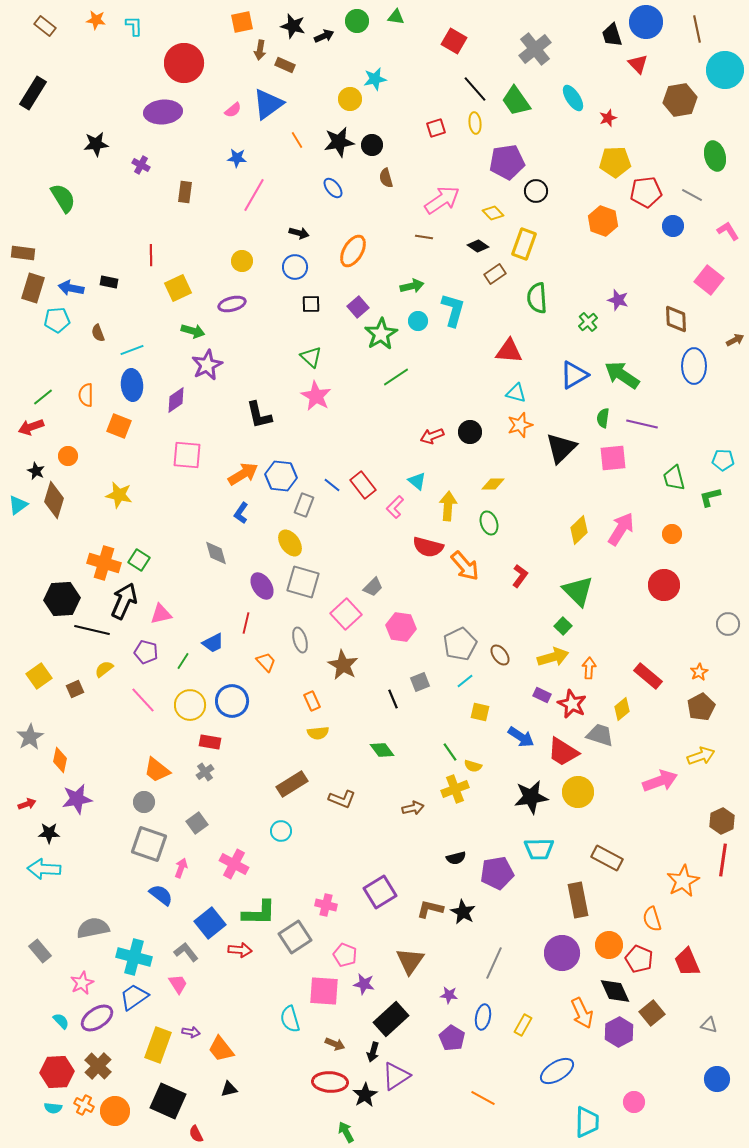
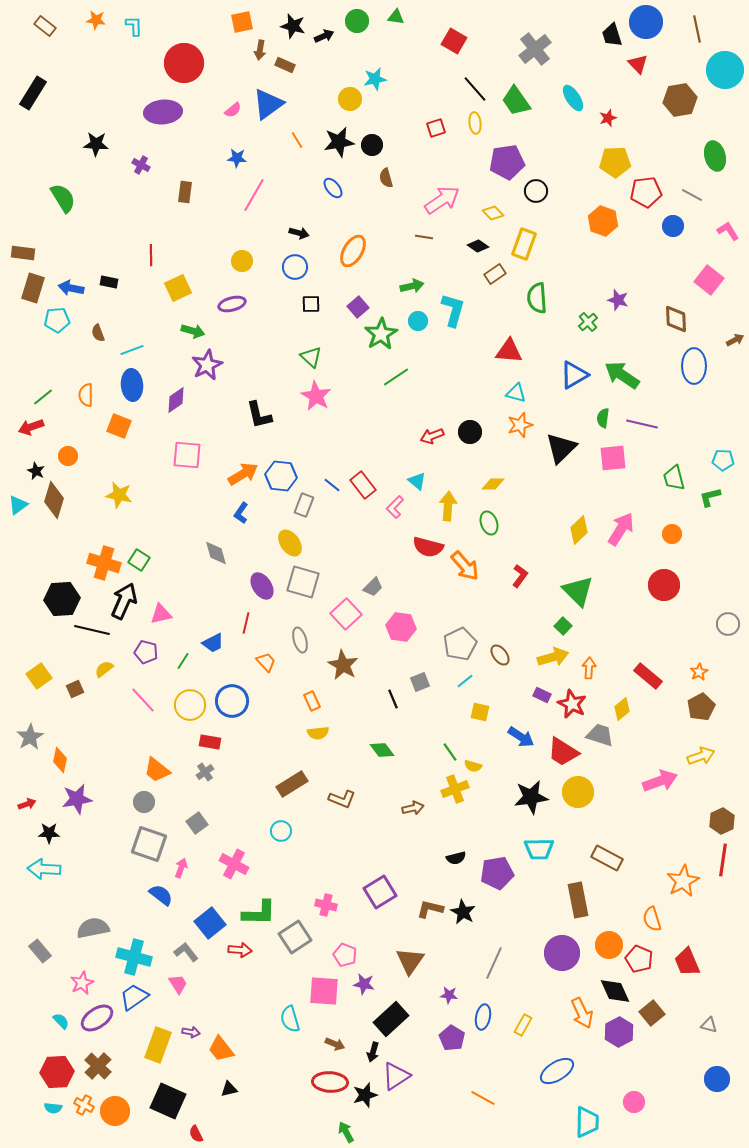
black star at (96, 144): rotated 10 degrees clockwise
black star at (365, 1095): rotated 15 degrees clockwise
